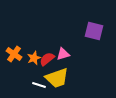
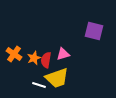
red semicircle: moved 1 px left, 1 px down; rotated 42 degrees counterclockwise
